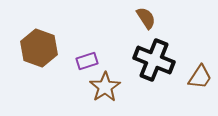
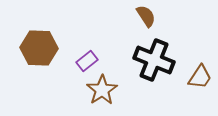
brown semicircle: moved 2 px up
brown hexagon: rotated 18 degrees counterclockwise
purple rectangle: rotated 20 degrees counterclockwise
brown star: moved 3 px left, 3 px down
